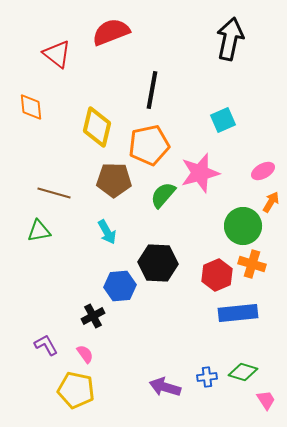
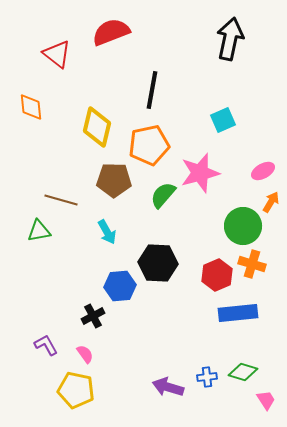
brown line: moved 7 px right, 7 px down
purple arrow: moved 3 px right
